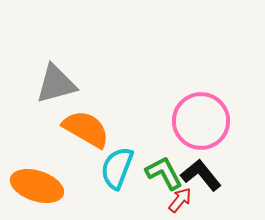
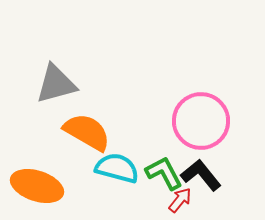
orange semicircle: moved 1 px right, 3 px down
cyan semicircle: rotated 84 degrees clockwise
